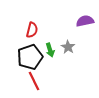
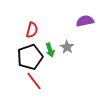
gray star: moved 1 px left
red line: rotated 12 degrees counterclockwise
